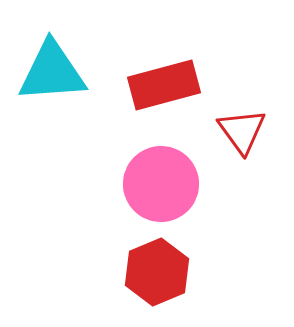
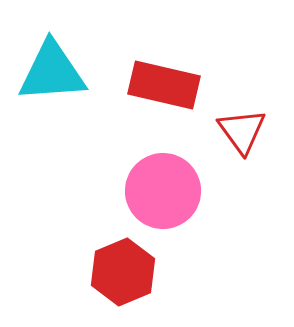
red rectangle: rotated 28 degrees clockwise
pink circle: moved 2 px right, 7 px down
red hexagon: moved 34 px left
